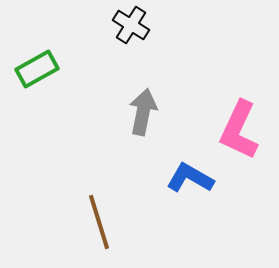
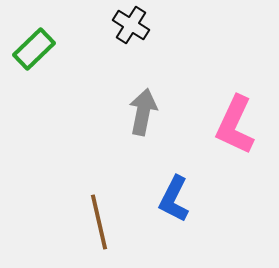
green rectangle: moved 3 px left, 20 px up; rotated 15 degrees counterclockwise
pink L-shape: moved 4 px left, 5 px up
blue L-shape: moved 16 px left, 21 px down; rotated 93 degrees counterclockwise
brown line: rotated 4 degrees clockwise
